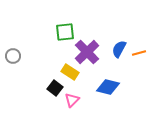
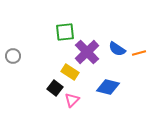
blue semicircle: moved 2 px left; rotated 84 degrees counterclockwise
